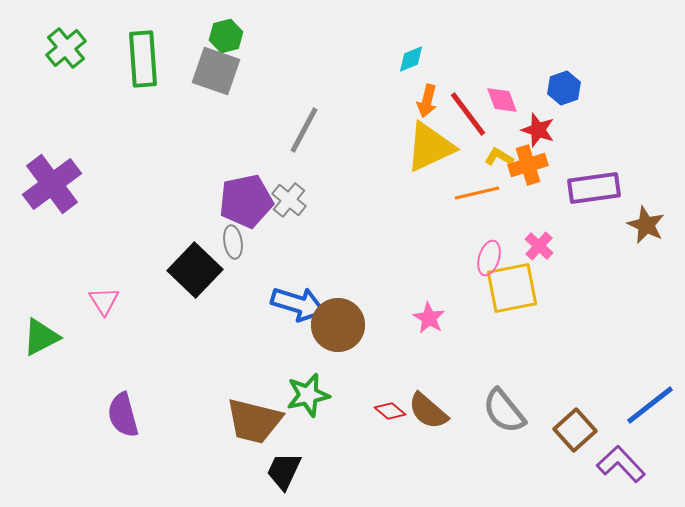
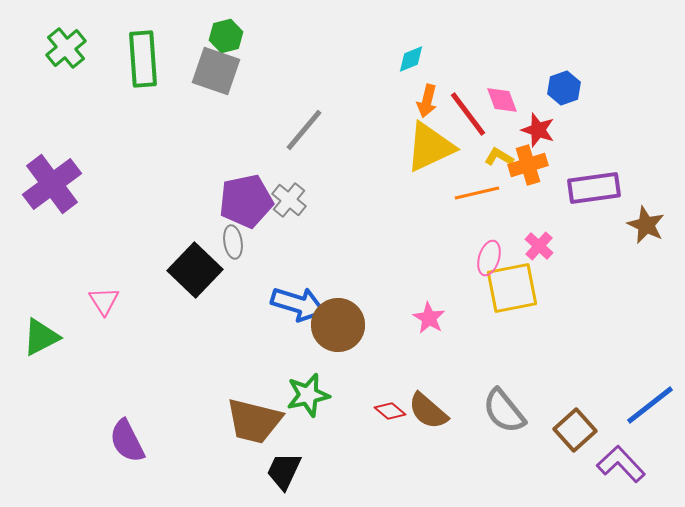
gray line: rotated 12 degrees clockwise
purple semicircle: moved 4 px right, 26 px down; rotated 12 degrees counterclockwise
